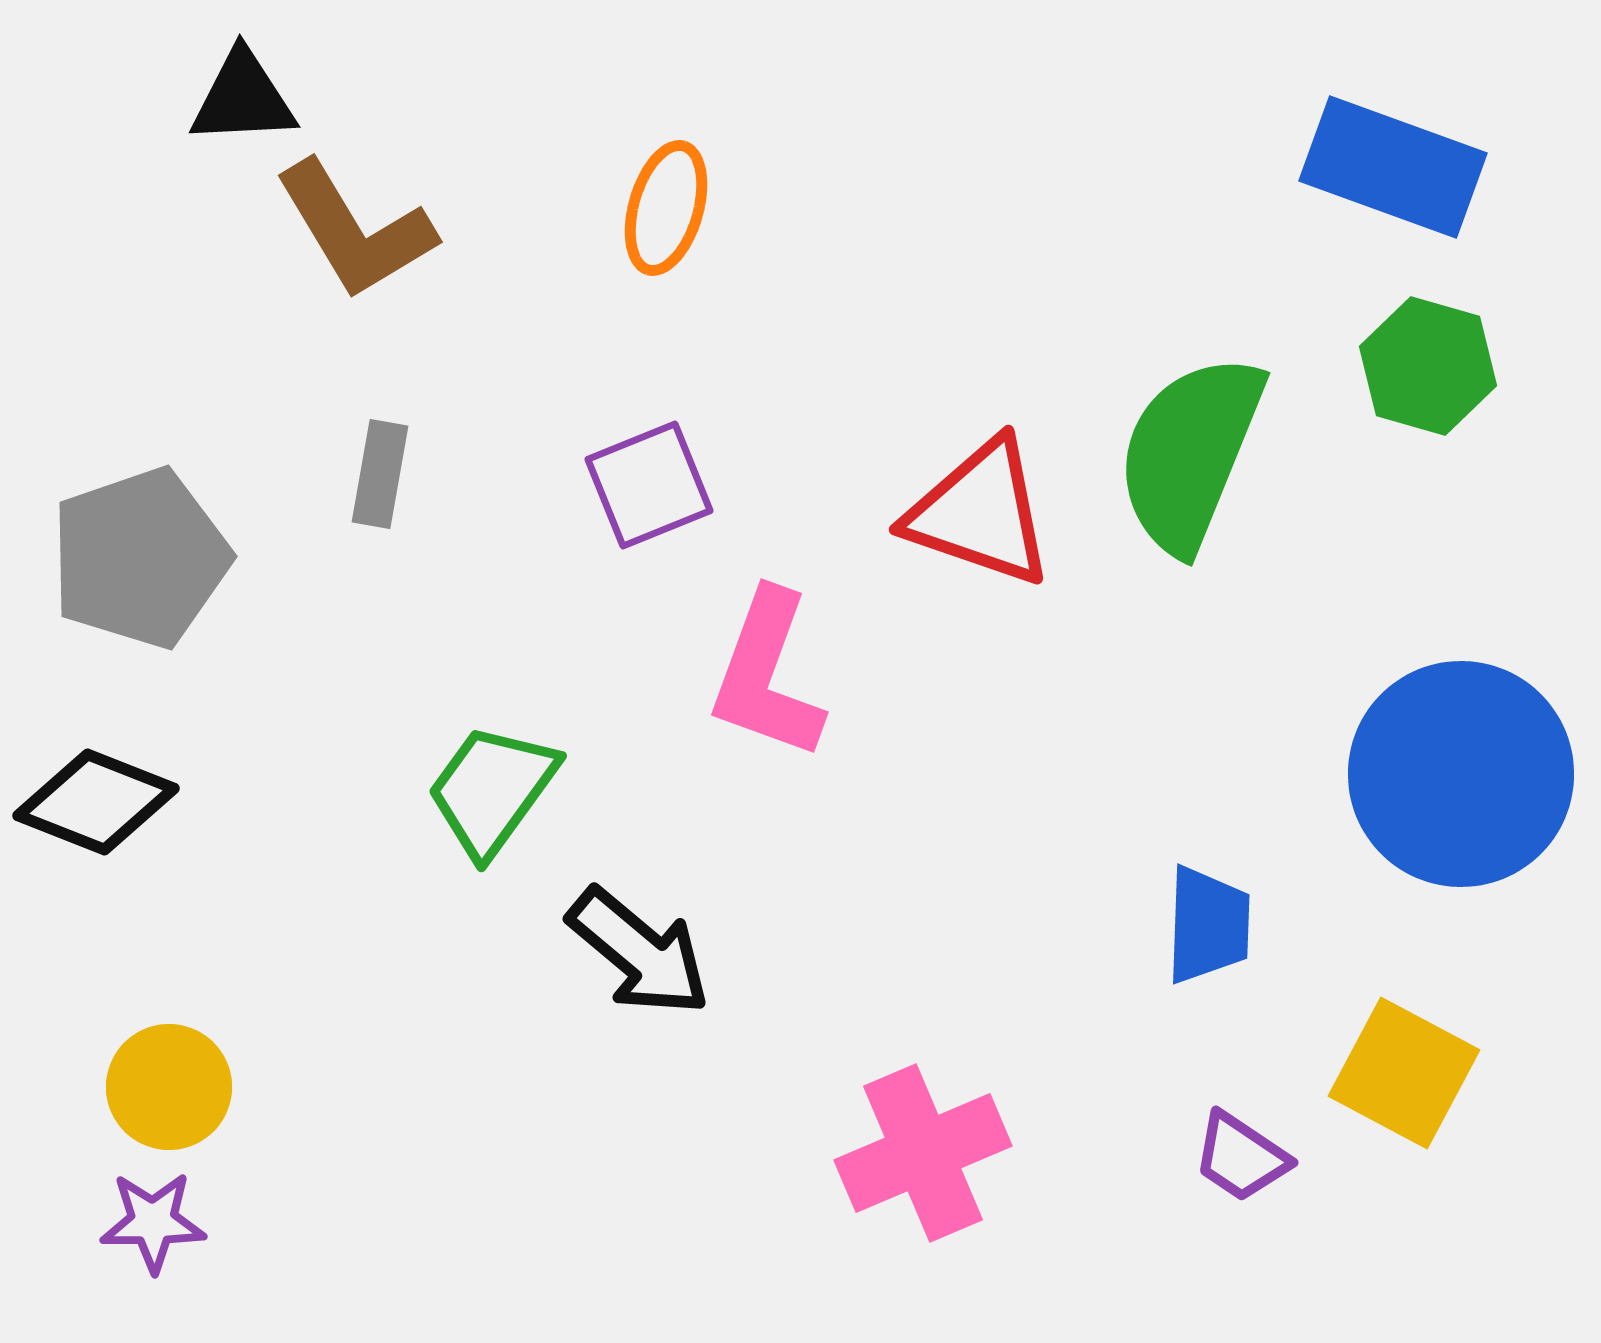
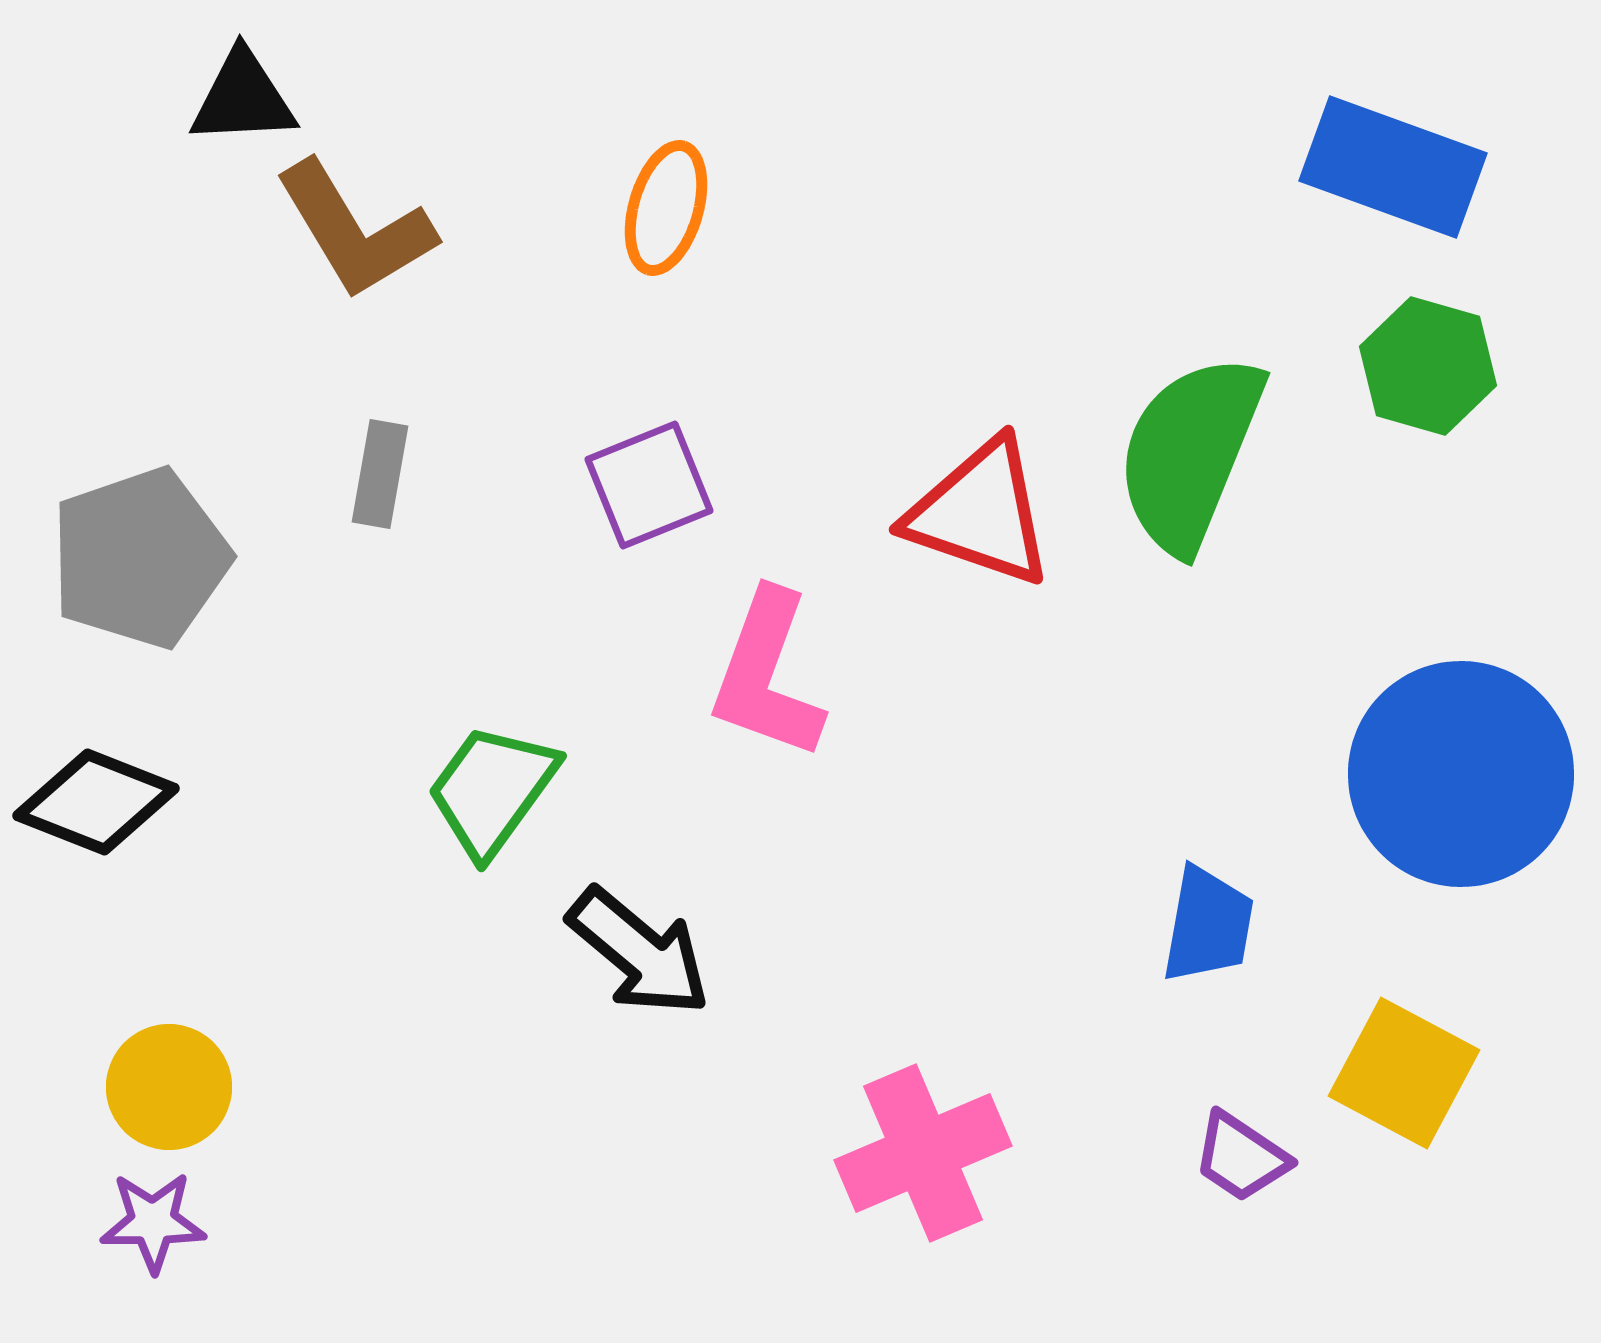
blue trapezoid: rotated 8 degrees clockwise
